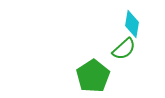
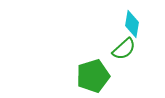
green pentagon: rotated 16 degrees clockwise
